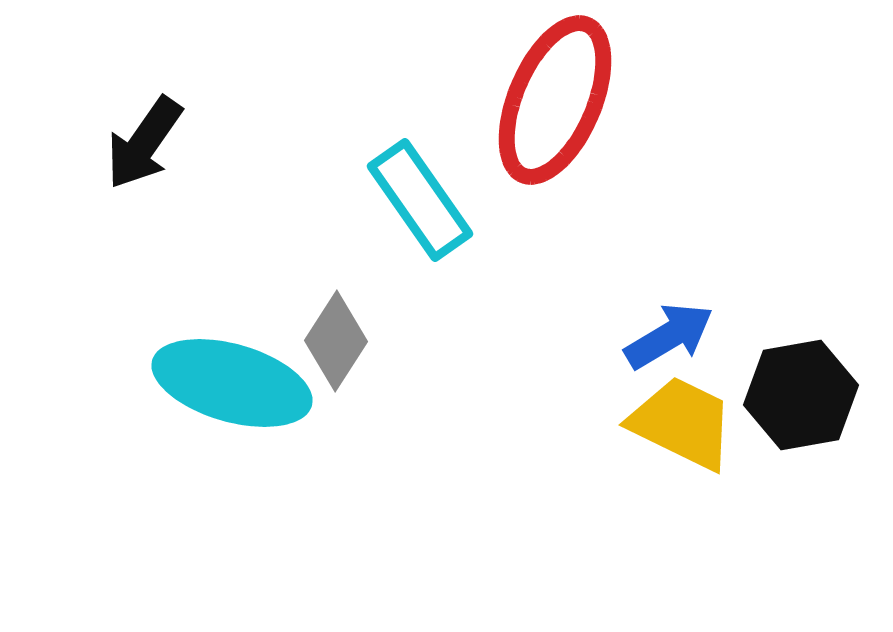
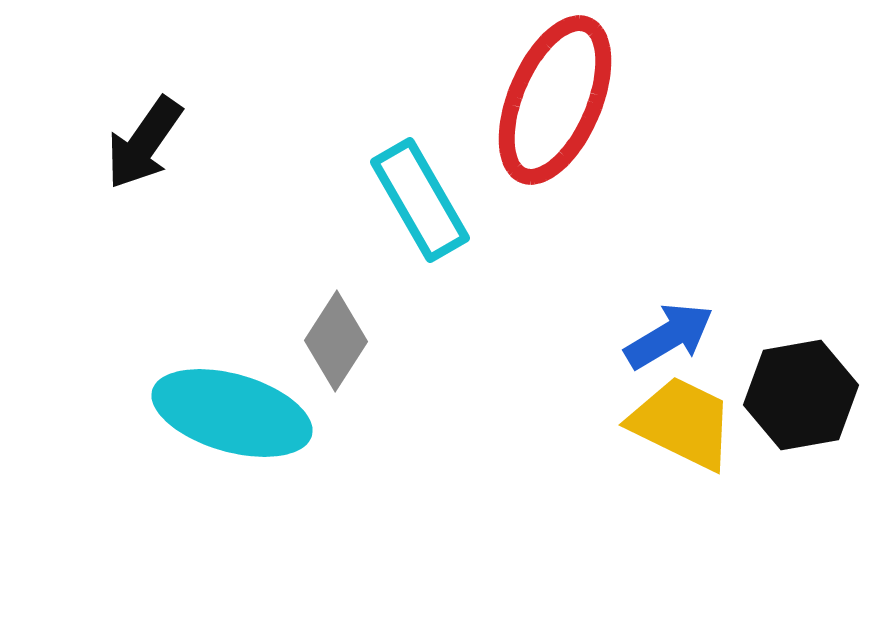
cyan rectangle: rotated 5 degrees clockwise
cyan ellipse: moved 30 px down
